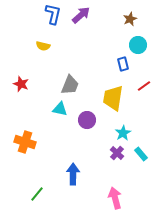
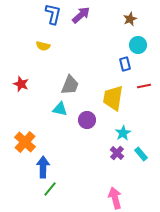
blue rectangle: moved 2 px right
red line: rotated 24 degrees clockwise
orange cross: rotated 25 degrees clockwise
blue arrow: moved 30 px left, 7 px up
green line: moved 13 px right, 5 px up
